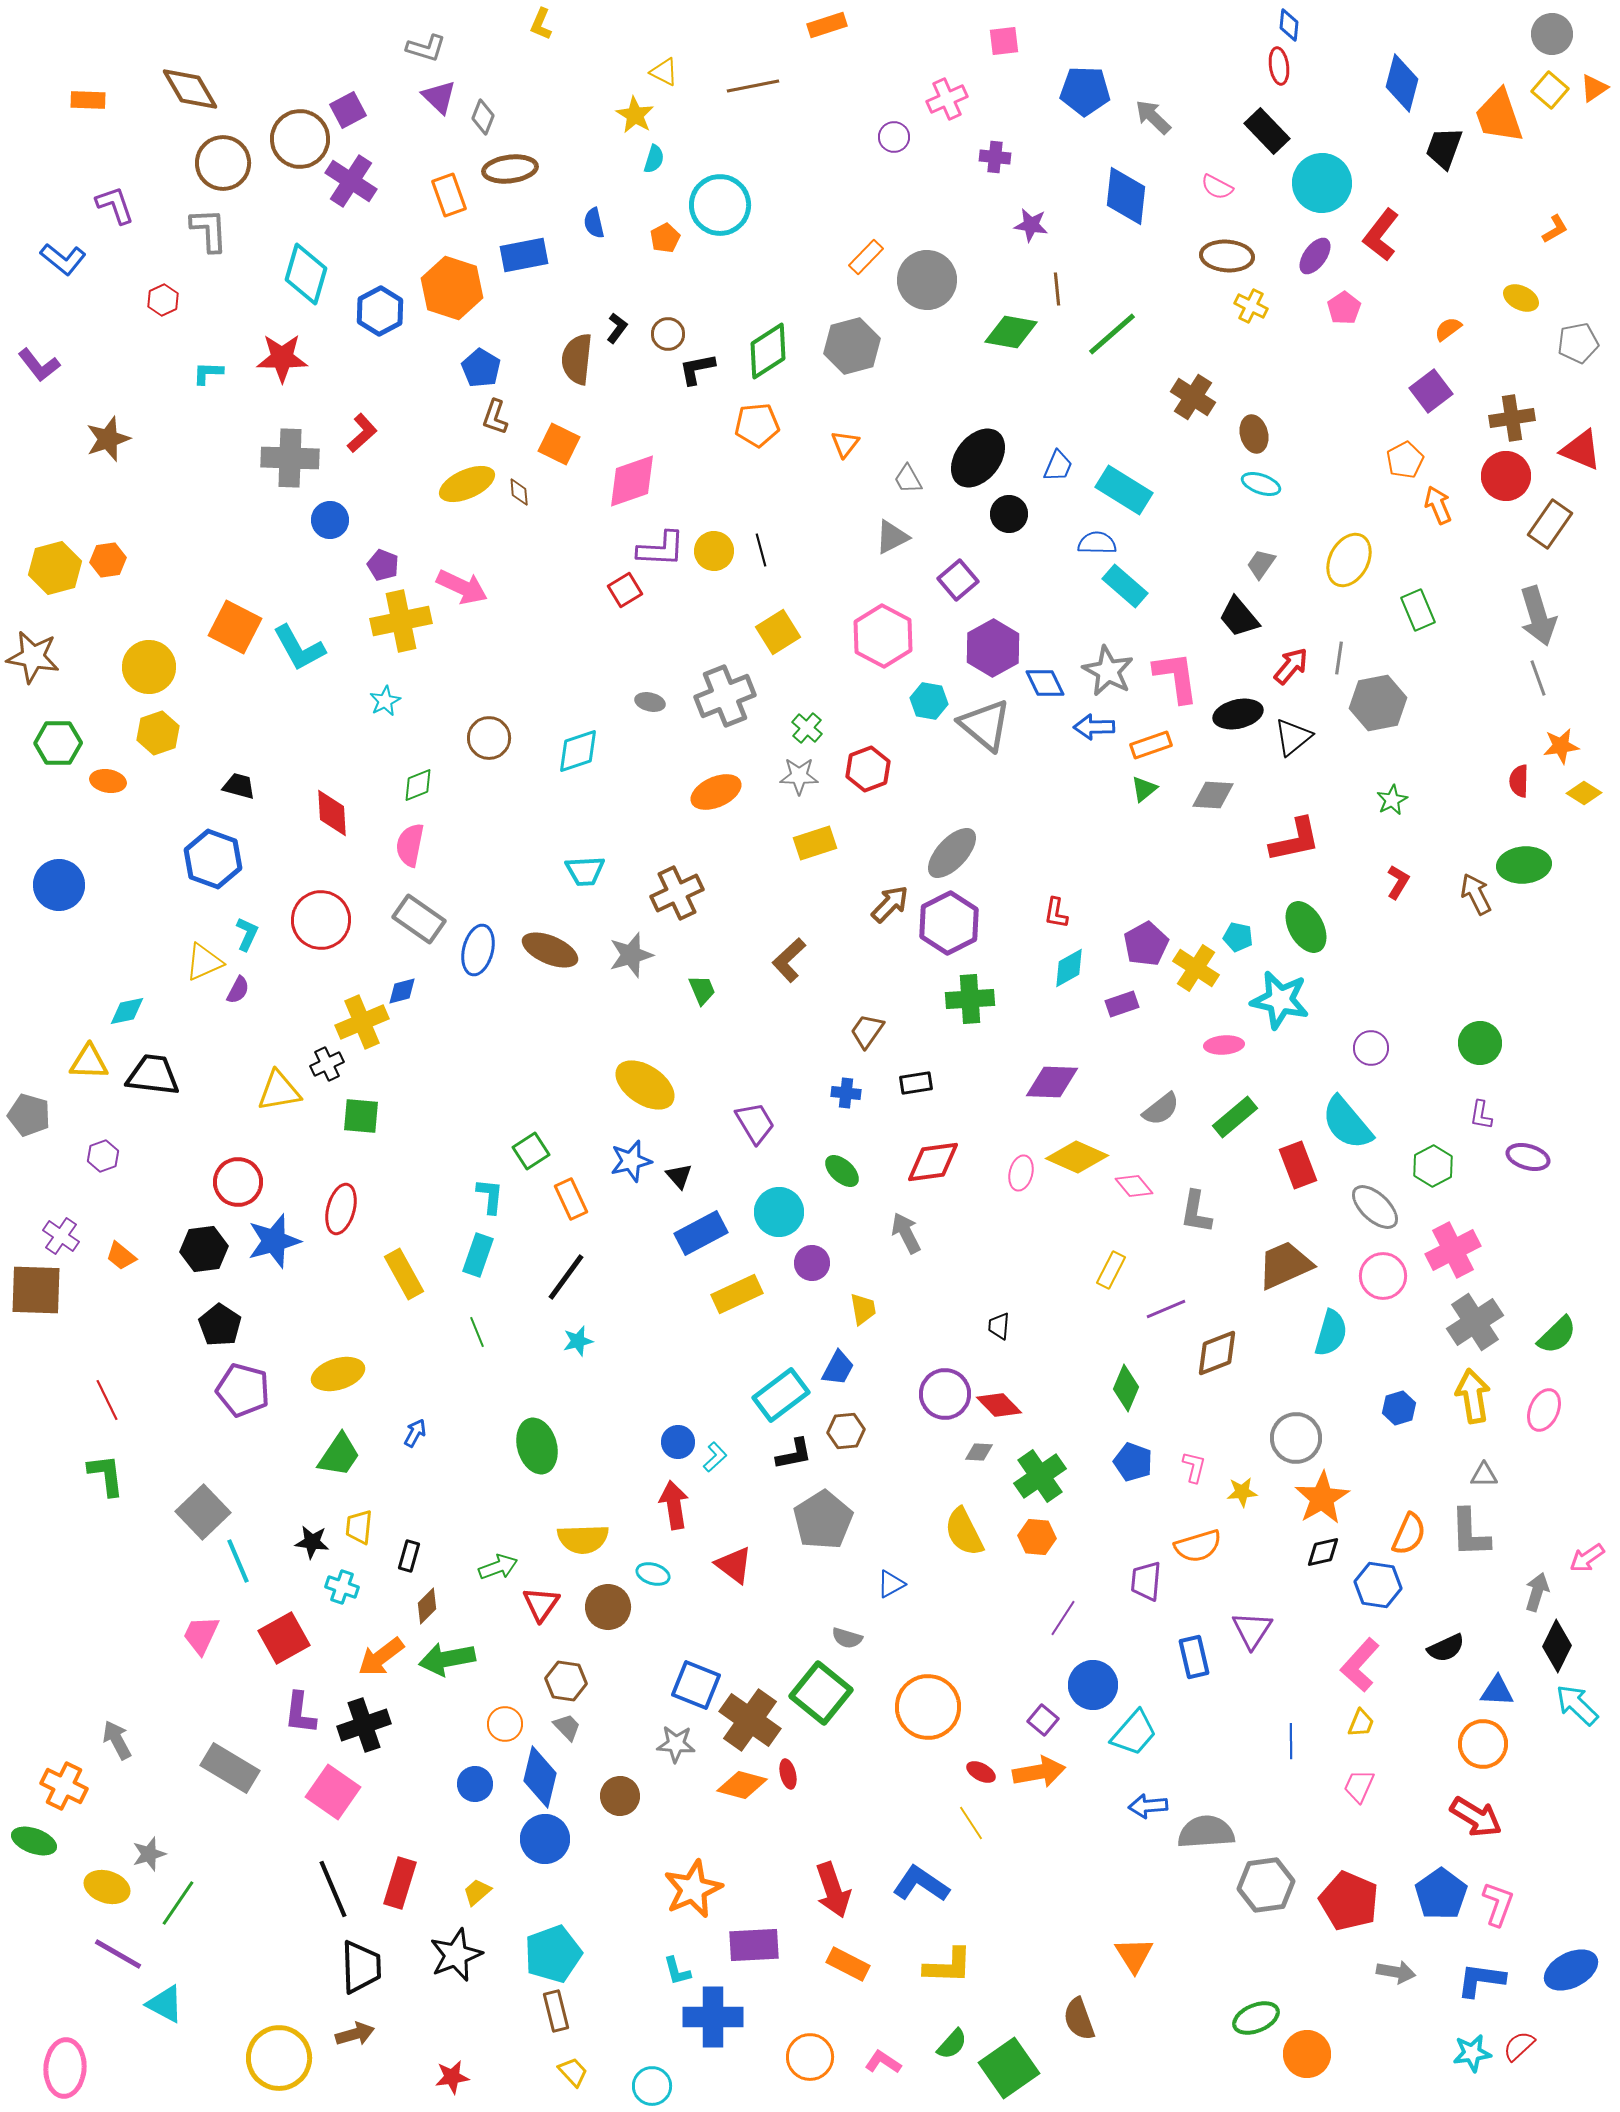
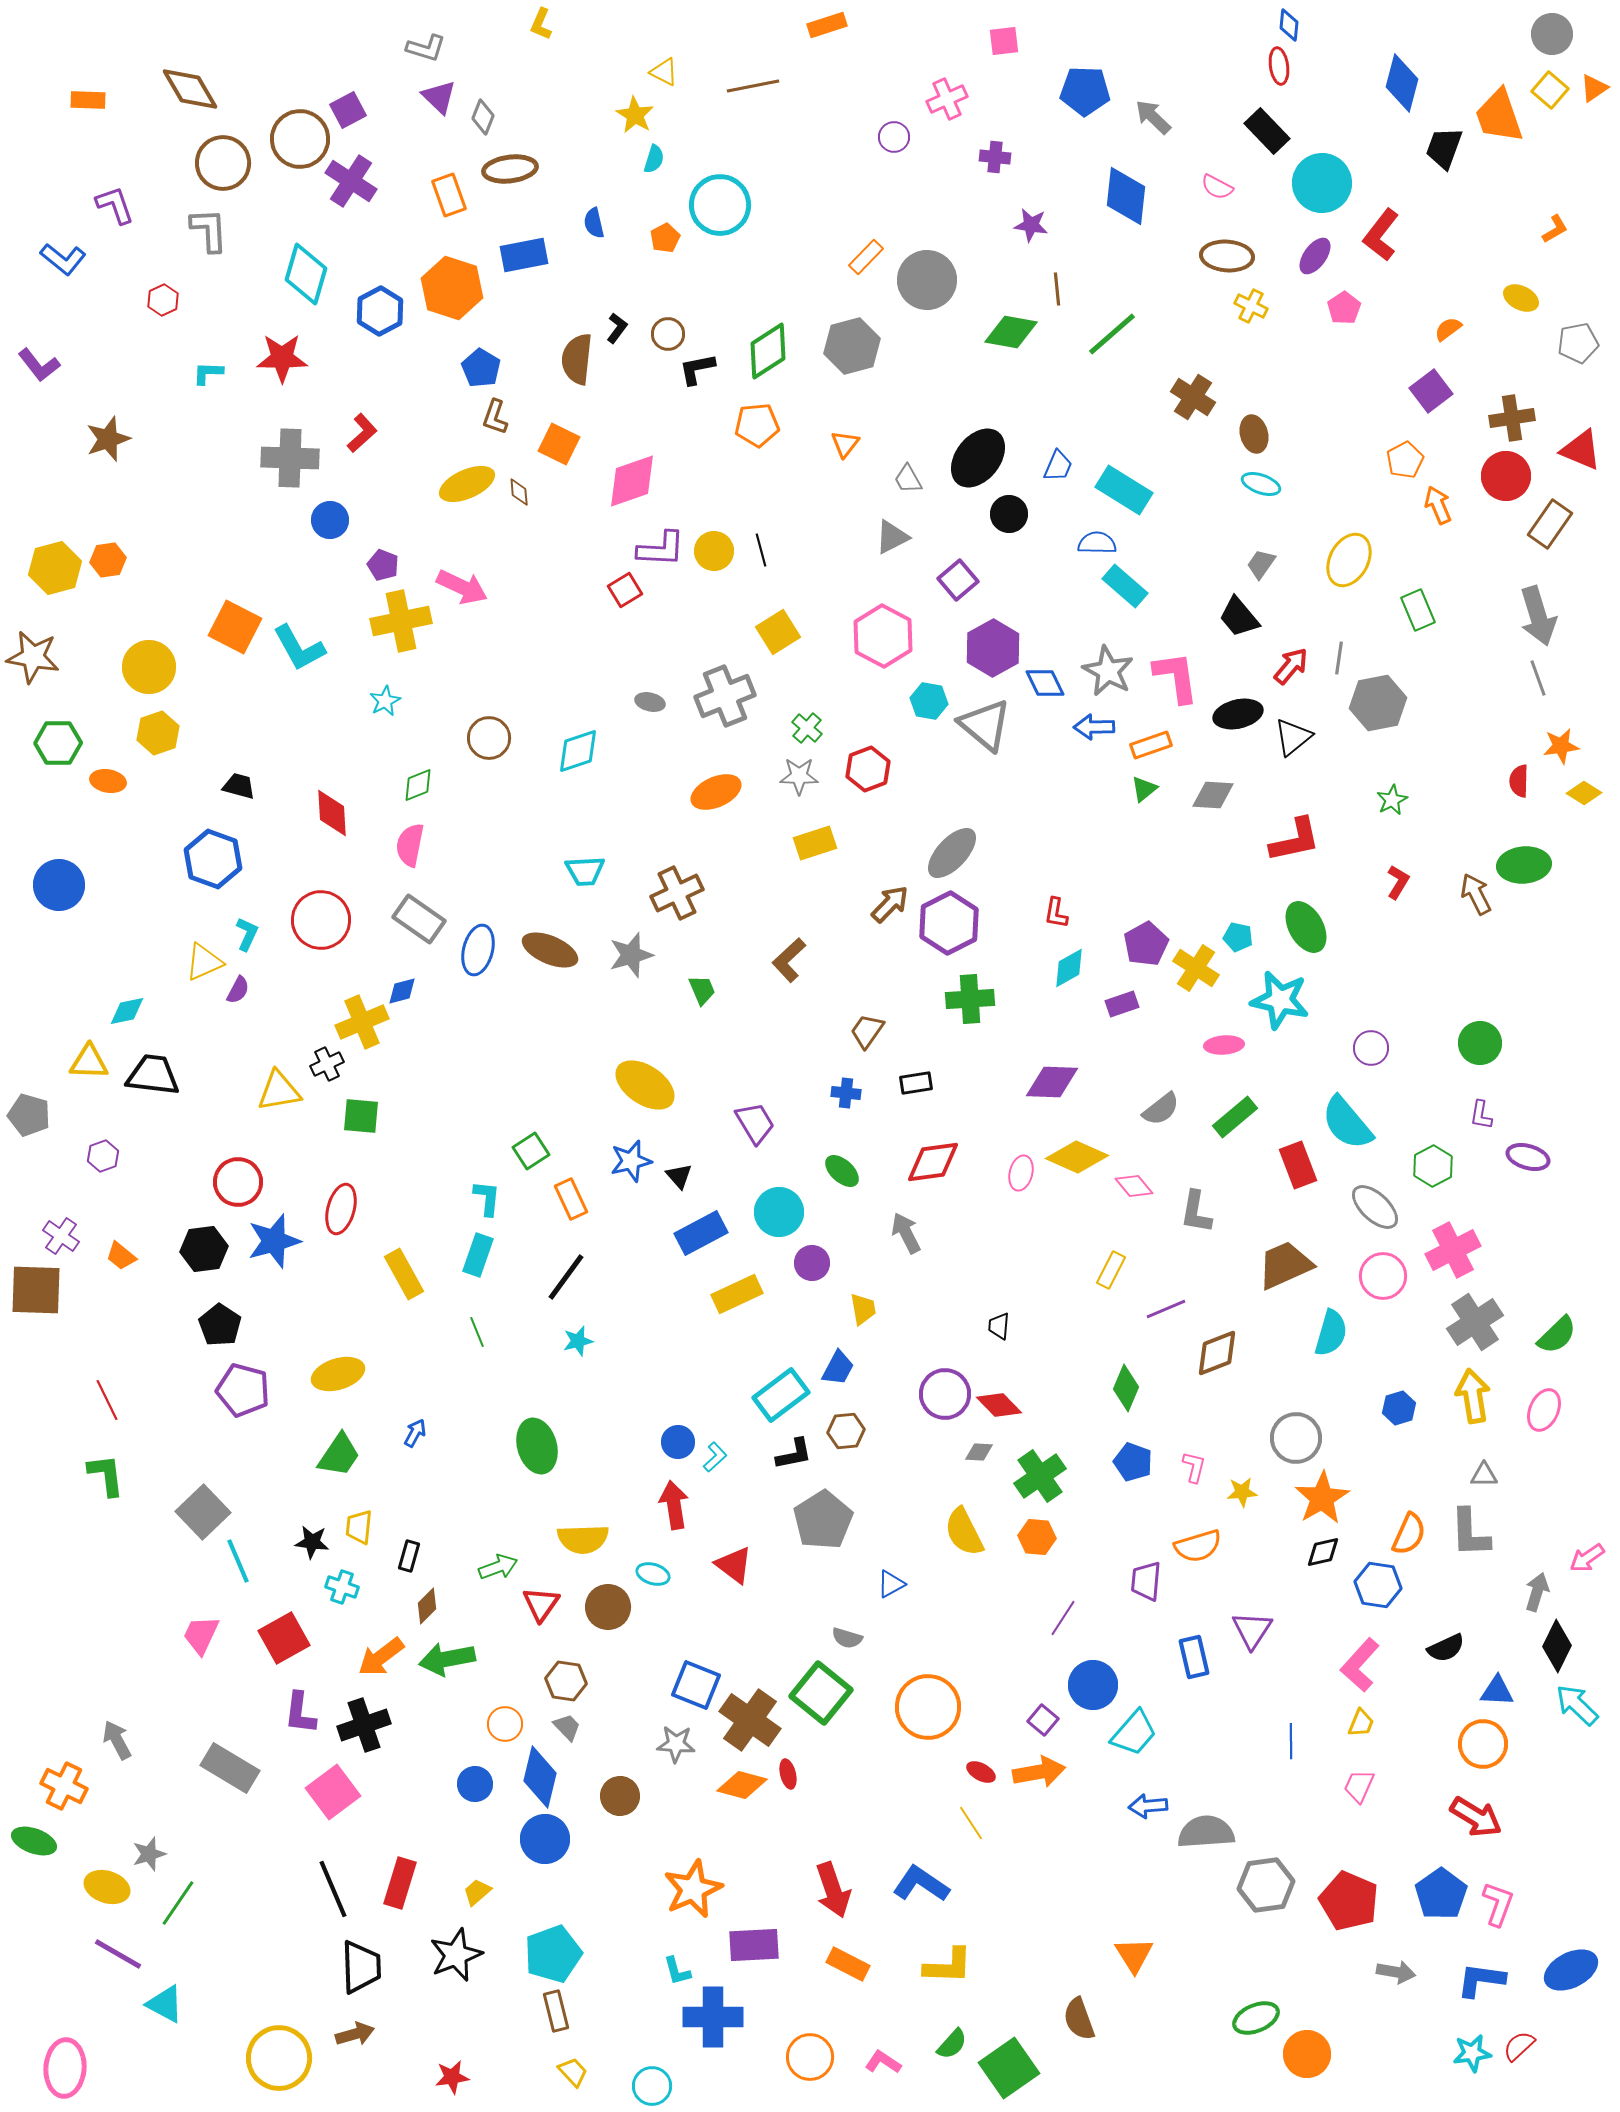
cyan L-shape at (490, 1196): moved 3 px left, 2 px down
pink square at (333, 1792): rotated 18 degrees clockwise
